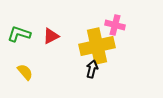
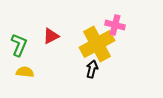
green L-shape: moved 11 px down; rotated 95 degrees clockwise
yellow cross: moved 2 px up; rotated 16 degrees counterclockwise
yellow semicircle: rotated 42 degrees counterclockwise
